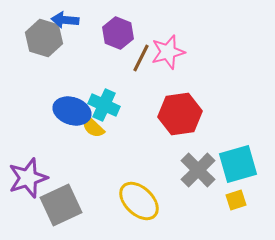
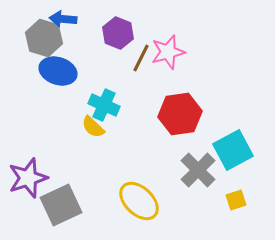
blue arrow: moved 2 px left, 1 px up
blue ellipse: moved 14 px left, 40 px up
cyan square: moved 5 px left, 14 px up; rotated 12 degrees counterclockwise
